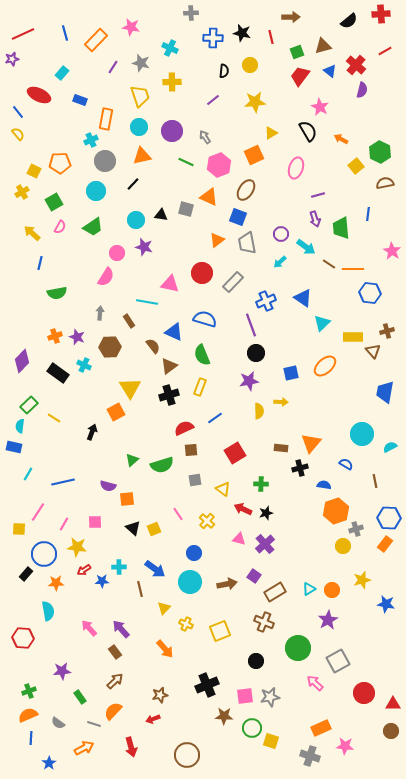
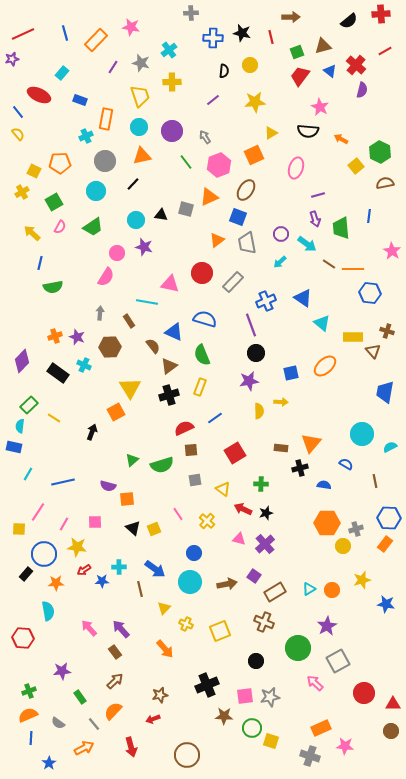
cyan cross at (170, 48): moved 1 px left, 2 px down; rotated 28 degrees clockwise
black semicircle at (308, 131): rotated 125 degrees clockwise
cyan cross at (91, 140): moved 5 px left, 4 px up
green line at (186, 162): rotated 28 degrees clockwise
orange triangle at (209, 197): rotated 48 degrees counterclockwise
blue line at (368, 214): moved 1 px right, 2 px down
cyan arrow at (306, 247): moved 1 px right, 3 px up
green semicircle at (57, 293): moved 4 px left, 6 px up
cyan triangle at (322, 323): rotated 36 degrees counterclockwise
brown cross at (387, 331): rotated 32 degrees clockwise
orange hexagon at (336, 511): moved 9 px left, 12 px down; rotated 20 degrees clockwise
purple star at (328, 620): moved 1 px left, 6 px down
gray line at (94, 724): rotated 32 degrees clockwise
